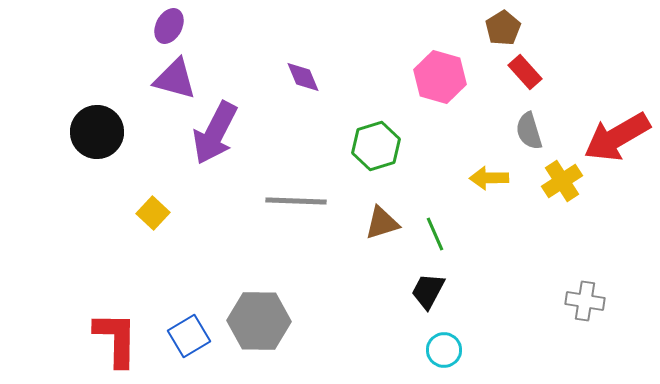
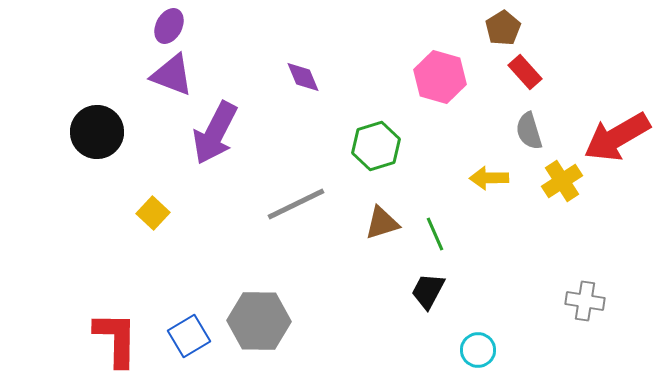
purple triangle: moved 3 px left, 4 px up; rotated 6 degrees clockwise
gray line: moved 3 px down; rotated 28 degrees counterclockwise
cyan circle: moved 34 px right
